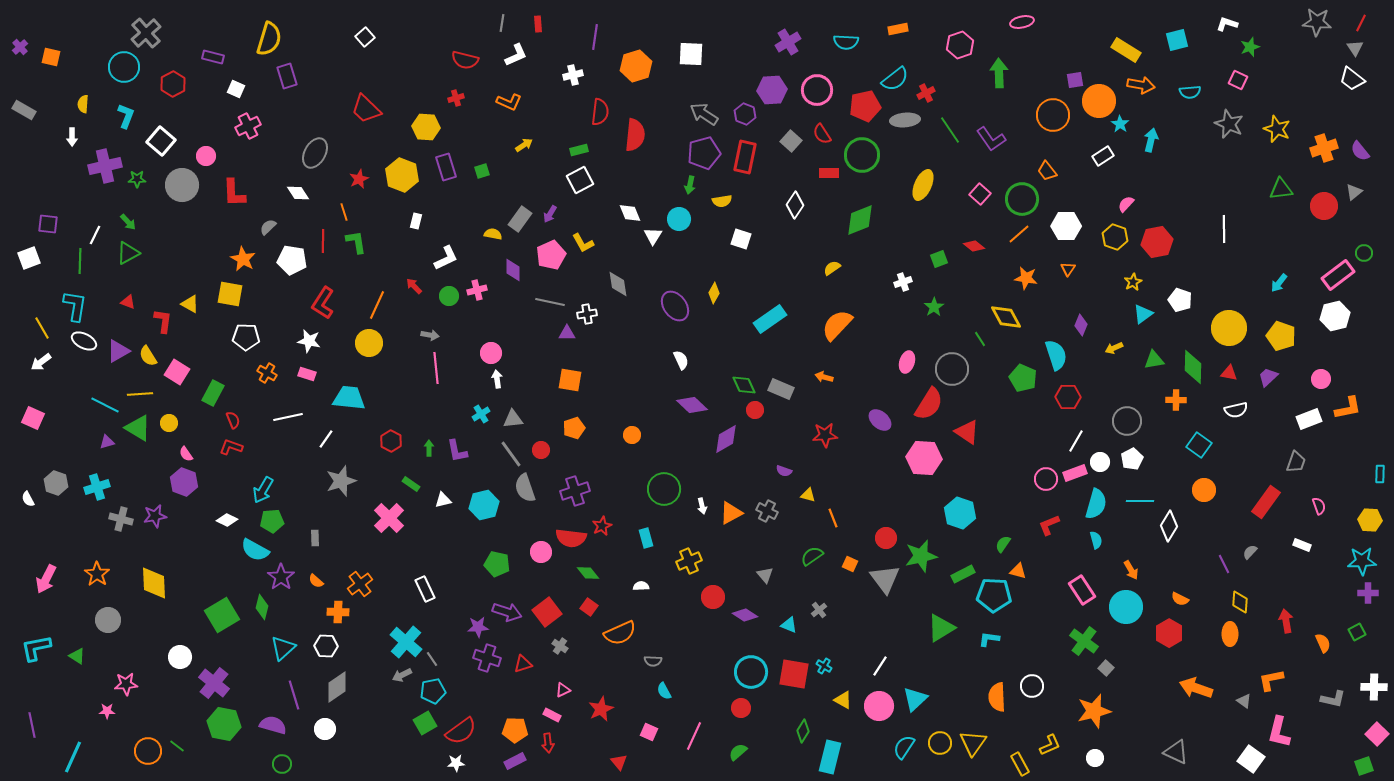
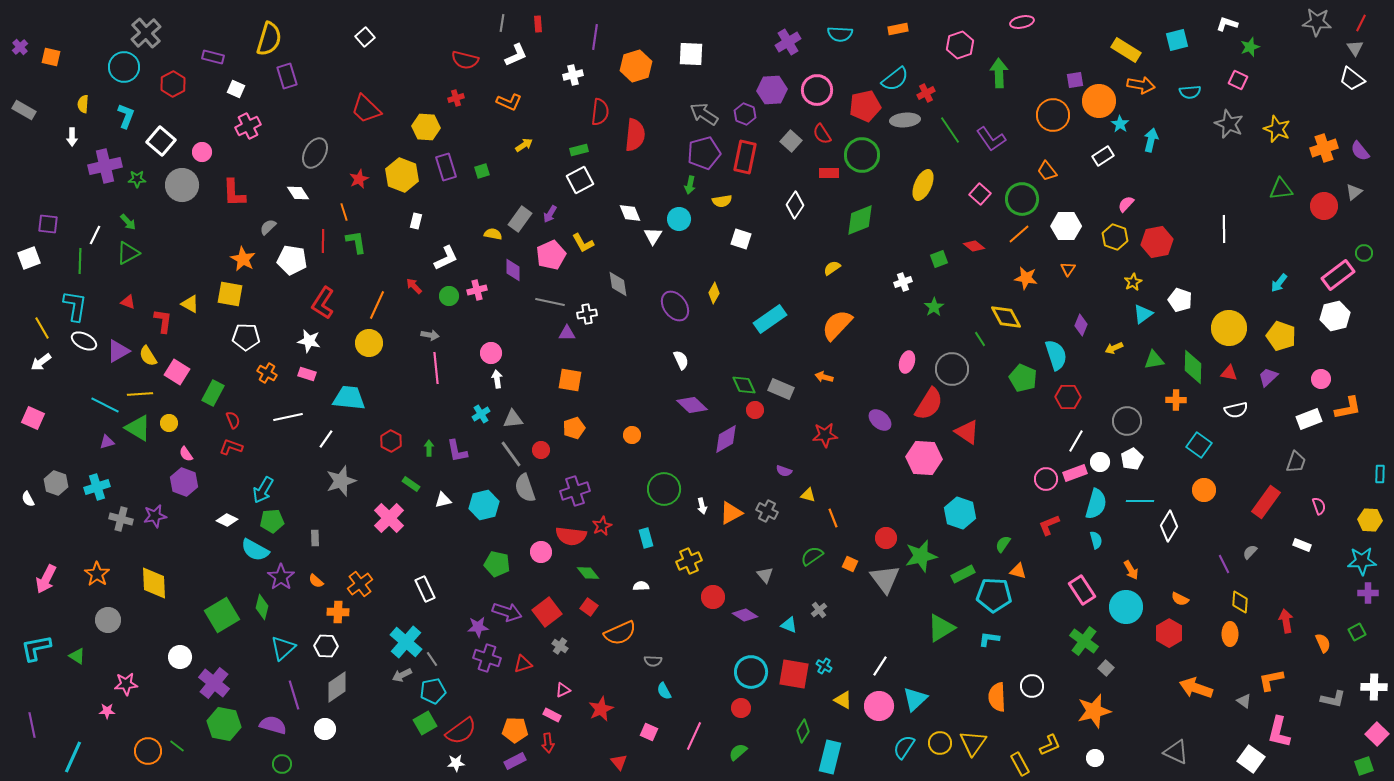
cyan semicircle at (846, 42): moved 6 px left, 8 px up
pink circle at (206, 156): moved 4 px left, 4 px up
red semicircle at (571, 538): moved 2 px up
